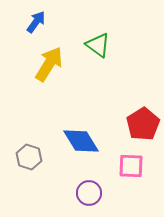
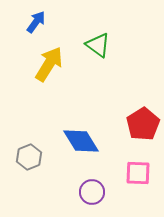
gray hexagon: rotated 20 degrees clockwise
pink square: moved 7 px right, 7 px down
purple circle: moved 3 px right, 1 px up
